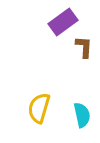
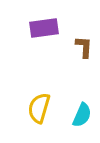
purple rectangle: moved 19 px left, 6 px down; rotated 28 degrees clockwise
cyan semicircle: rotated 35 degrees clockwise
